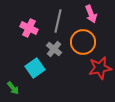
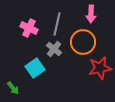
pink arrow: rotated 24 degrees clockwise
gray line: moved 1 px left, 3 px down
